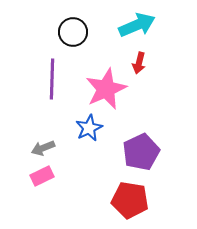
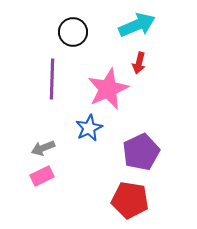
pink star: moved 2 px right
